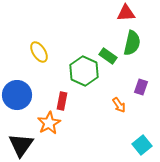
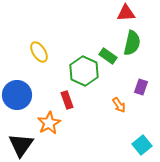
red rectangle: moved 5 px right, 1 px up; rotated 30 degrees counterclockwise
